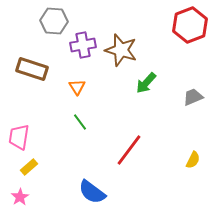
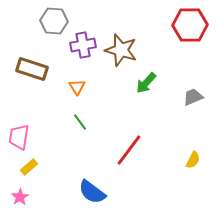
red hexagon: rotated 20 degrees clockwise
